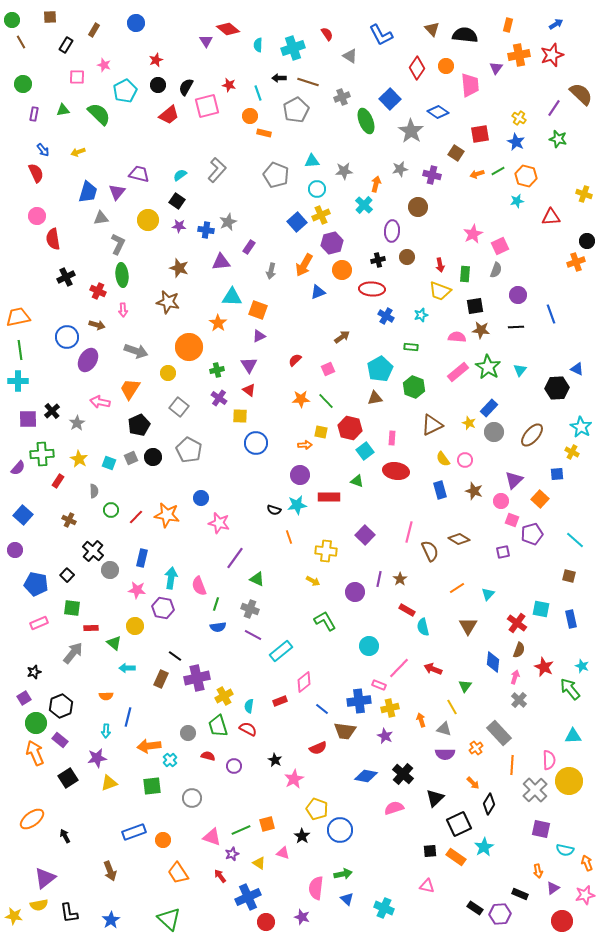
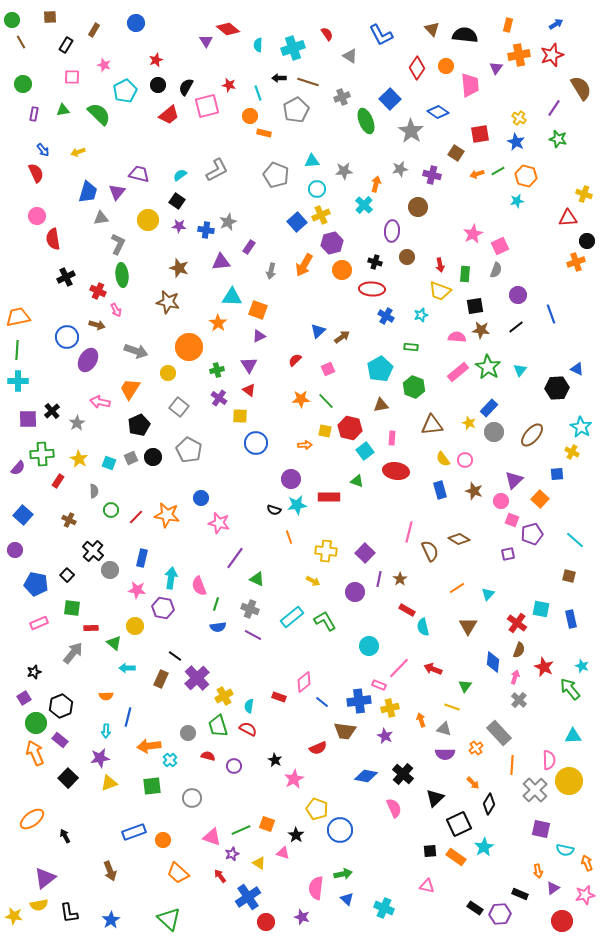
pink square at (77, 77): moved 5 px left
brown semicircle at (581, 94): moved 6 px up; rotated 15 degrees clockwise
gray L-shape at (217, 170): rotated 20 degrees clockwise
red triangle at (551, 217): moved 17 px right, 1 px down
black cross at (378, 260): moved 3 px left, 2 px down; rotated 32 degrees clockwise
blue triangle at (318, 292): moved 39 px down; rotated 21 degrees counterclockwise
pink arrow at (123, 310): moved 7 px left; rotated 24 degrees counterclockwise
black line at (516, 327): rotated 35 degrees counterclockwise
green line at (20, 350): moved 3 px left; rotated 12 degrees clockwise
brown triangle at (375, 398): moved 6 px right, 7 px down
brown triangle at (432, 425): rotated 20 degrees clockwise
yellow square at (321, 432): moved 4 px right, 1 px up
purple circle at (300, 475): moved 9 px left, 4 px down
purple square at (365, 535): moved 18 px down
purple square at (503, 552): moved 5 px right, 2 px down
cyan rectangle at (281, 651): moved 11 px right, 34 px up
purple cross at (197, 678): rotated 30 degrees counterclockwise
red rectangle at (280, 701): moved 1 px left, 4 px up; rotated 40 degrees clockwise
yellow line at (452, 707): rotated 42 degrees counterclockwise
blue line at (322, 709): moved 7 px up
purple star at (97, 758): moved 3 px right
black square at (68, 778): rotated 12 degrees counterclockwise
pink semicircle at (394, 808): rotated 84 degrees clockwise
orange square at (267, 824): rotated 35 degrees clockwise
black star at (302, 836): moved 6 px left, 1 px up
orange trapezoid at (178, 873): rotated 15 degrees counterclockwise
blue cross at (248, 897): rotated 10 degrees counterclockwise
